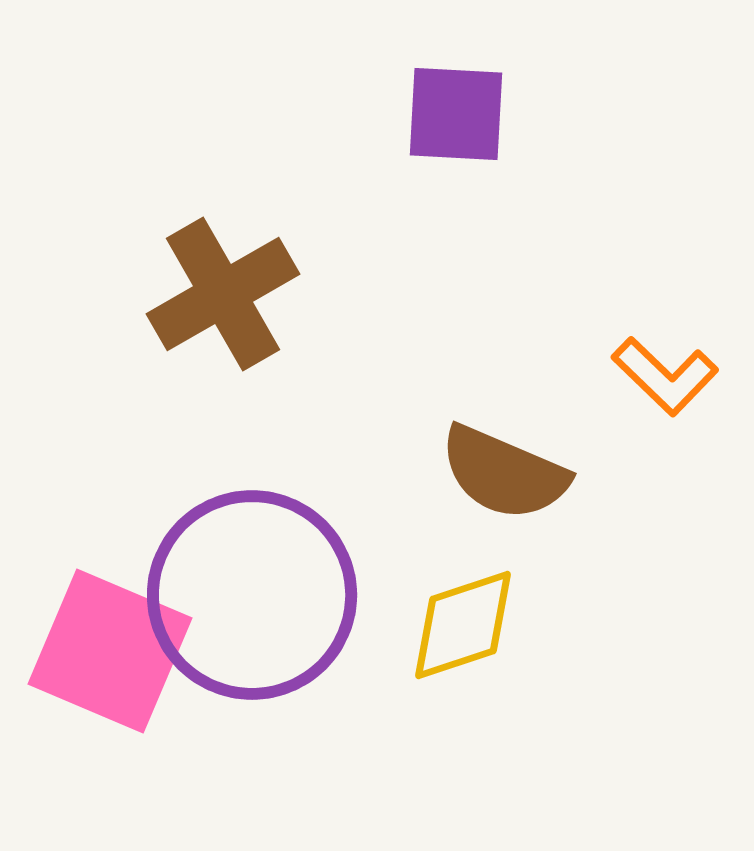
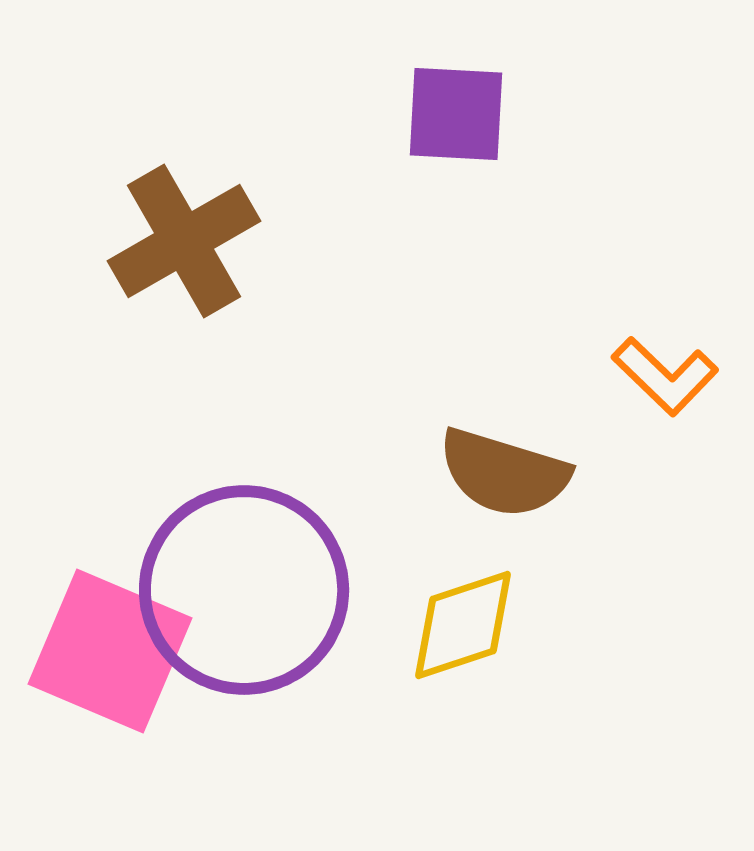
brown cross: moved 39 px left, 53 px up
brown semicircle: rotated 6 degrees counterclockwise
purple circle: moved 8 px left, 5 px up
